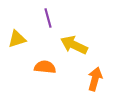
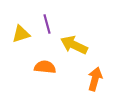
purple line: moved 1 px left, 6 px down
yellow triangle: moved 4 px right, 5 px up
